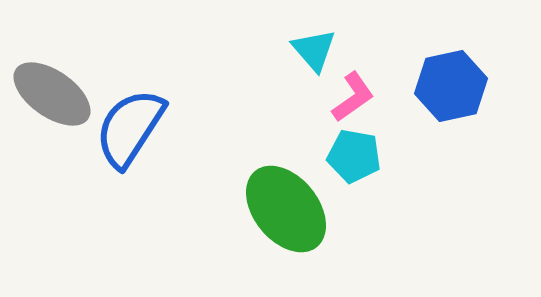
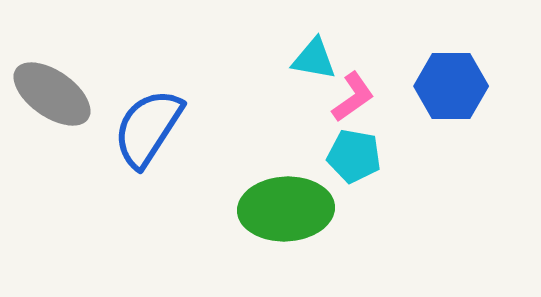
cyan triangle: moved 9 px down; rotated 39 degrees counterclockwise
blue hexagon: rotated 12 degrees clockwise
blue semicircle: moved 18 px right
green ellipse: rotated 54 degrees counterclockwise
